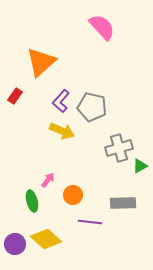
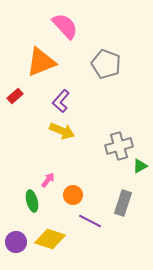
pink semicircle: moved 37 px left, 1 px up
orange triangle: rotated 20 degrees clockwise
red rectangle: rotated 14 degrees clockwise
gray pentagon: moved 14 px right, 43 px up; rotated 8 degrees clockwise
gray cross: moved 2 px up
gray rectangle: rotated 70 degrees counterclockwise
purple line: moved 1 px up; rotated 20 degrees clockwise
yellow diamond: moved 4 px right; rotated 24 degrees counterclockwise
purple circle: moved 1 px right, 2 px up
